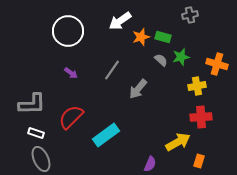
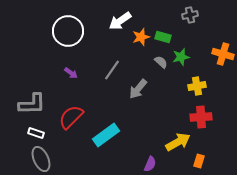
gray semicircle: moved 2 px down
orange cross: moved 6 px right, 10 px up
